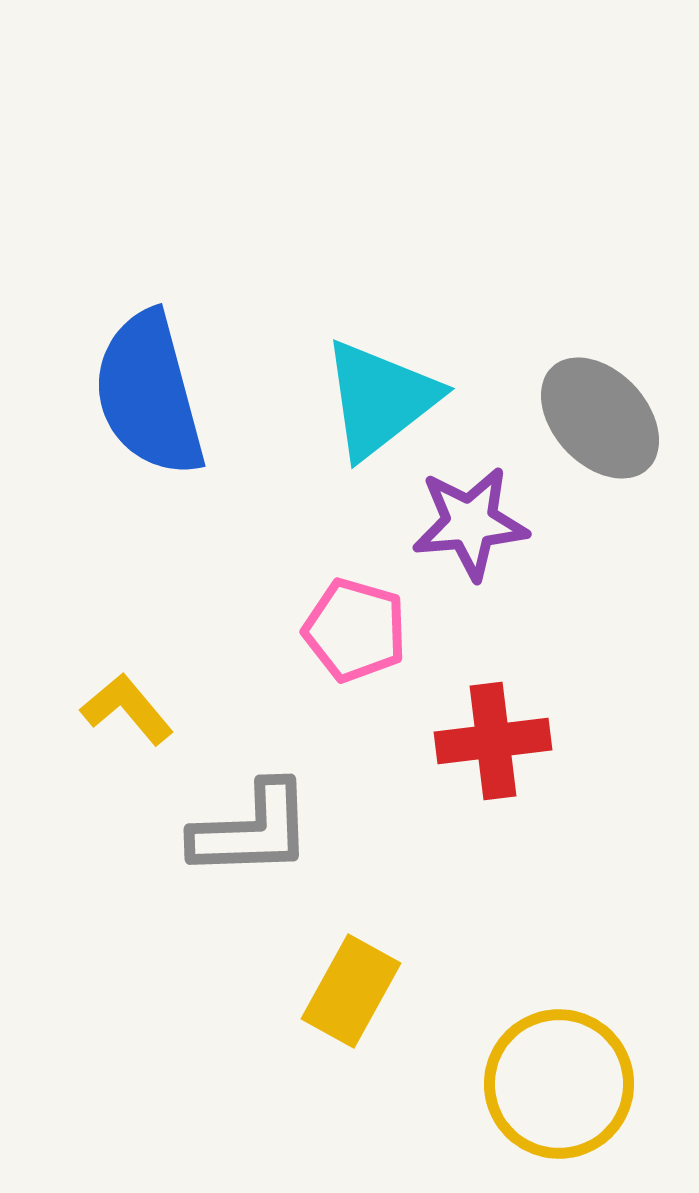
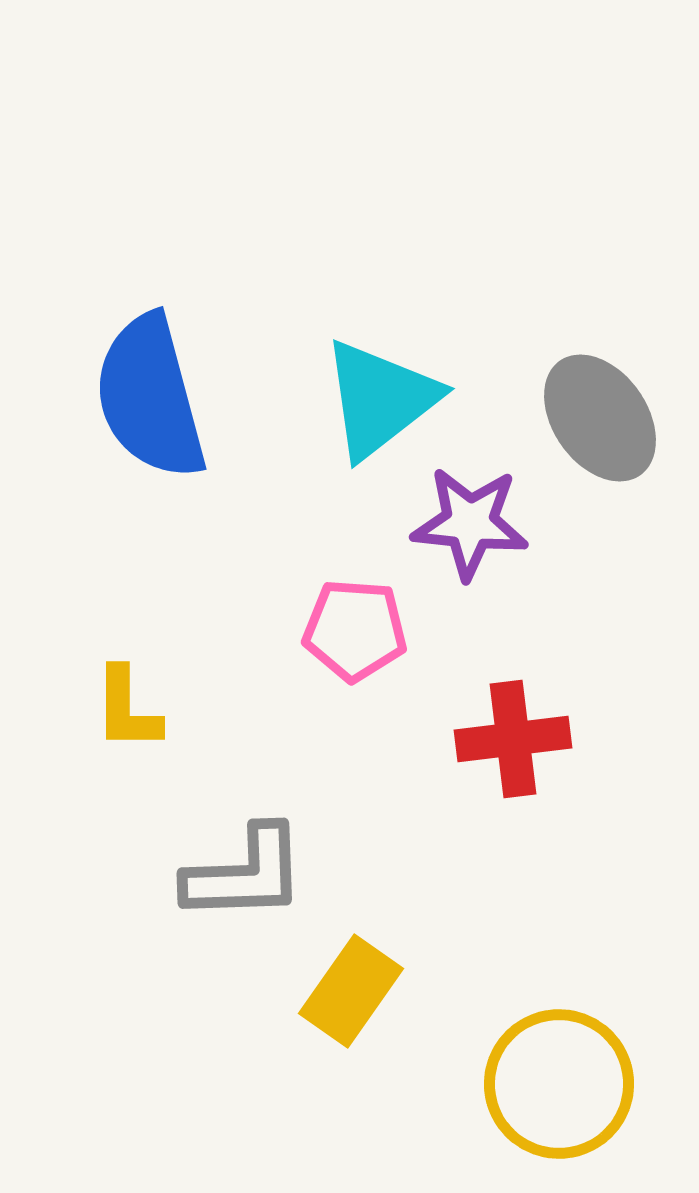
blue semicircle: moved 1 px right, 3 px down
gray ellipse: rotated 8 degrees clockwise
purple star: rotated 11 degrees clockwise
pink pentagon: rotated 12 degrees counterclockwise
yellow L-shape: rotated 140 degrees counterclockwise
red cross: moved 20 px right, 2 px up
gray L-shape: moved 7 px left, 44 px down
yellow rectangle: rotated 6 degrees clockwise
